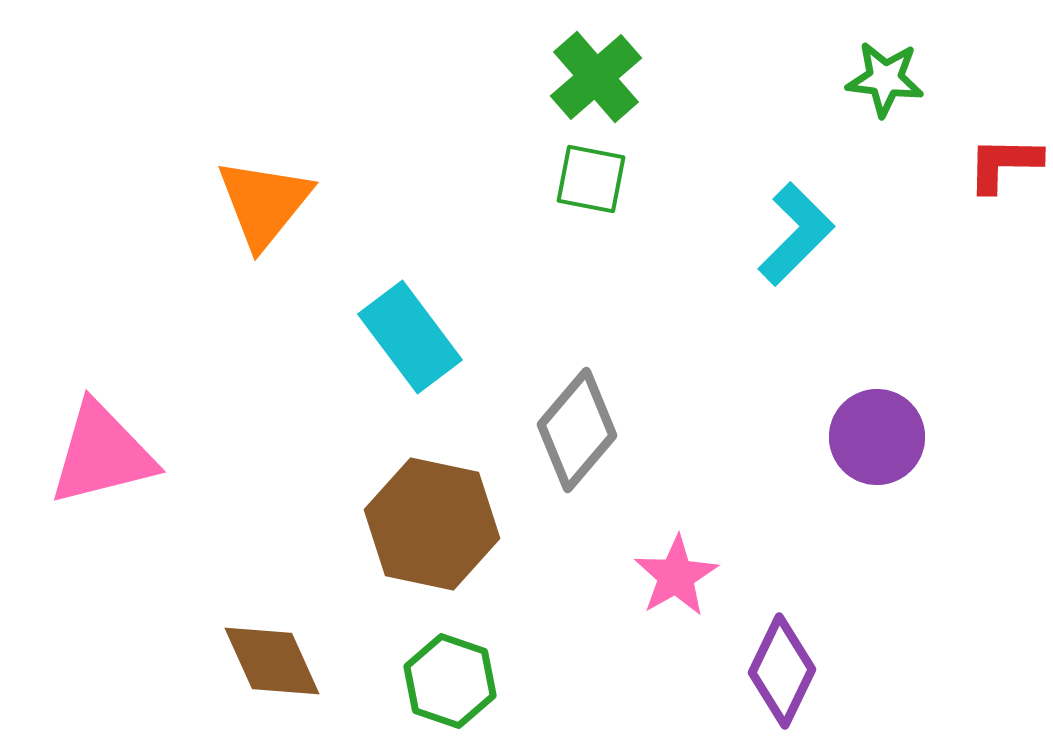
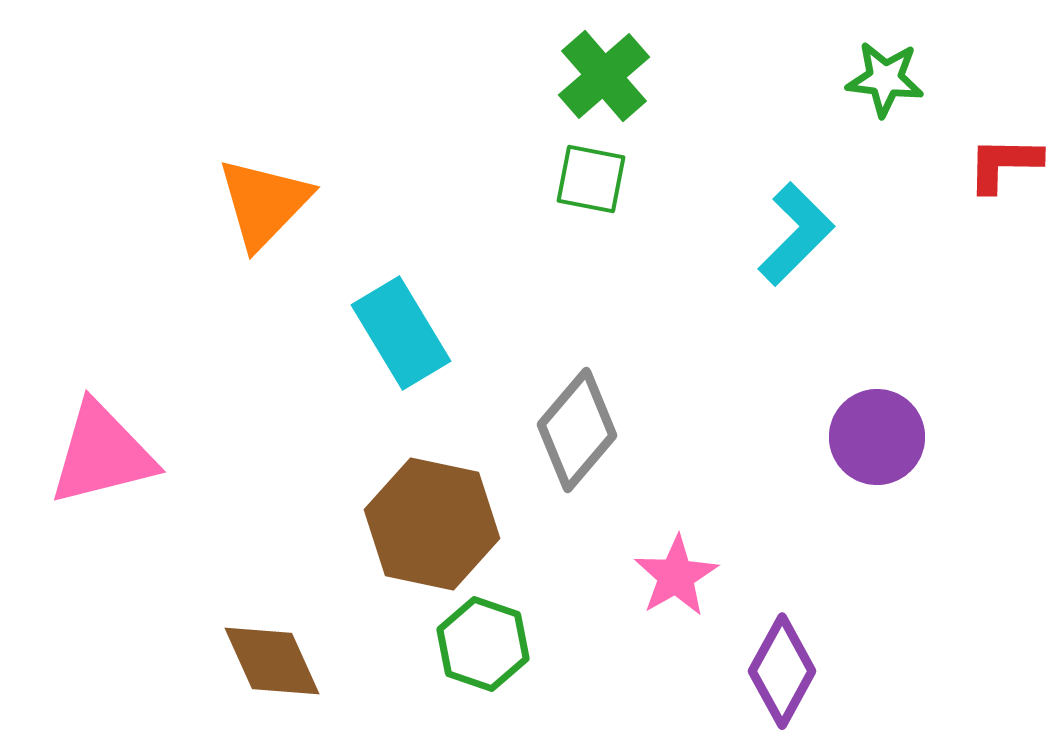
green cross: moved 8 px right, 1 px up
orange triangle: rotated 5 degrees clockwise
cyan rectangle: moved 9 px left, 4 px up; rotated 6 degrees clockwise
purple diamond: rotated 3 degrees clockwise
green hexagon: moved 33 px right, 37 px up
